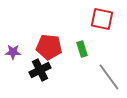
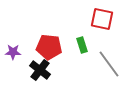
green rectangle: moved 4 px up
black cross: rotated 25 degrees counterclockwise
gray line: moved 13 px up
